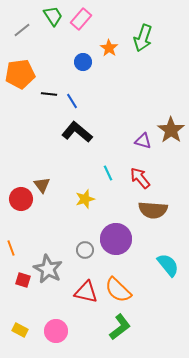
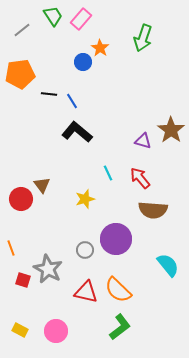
orange star: moved 9 px left
